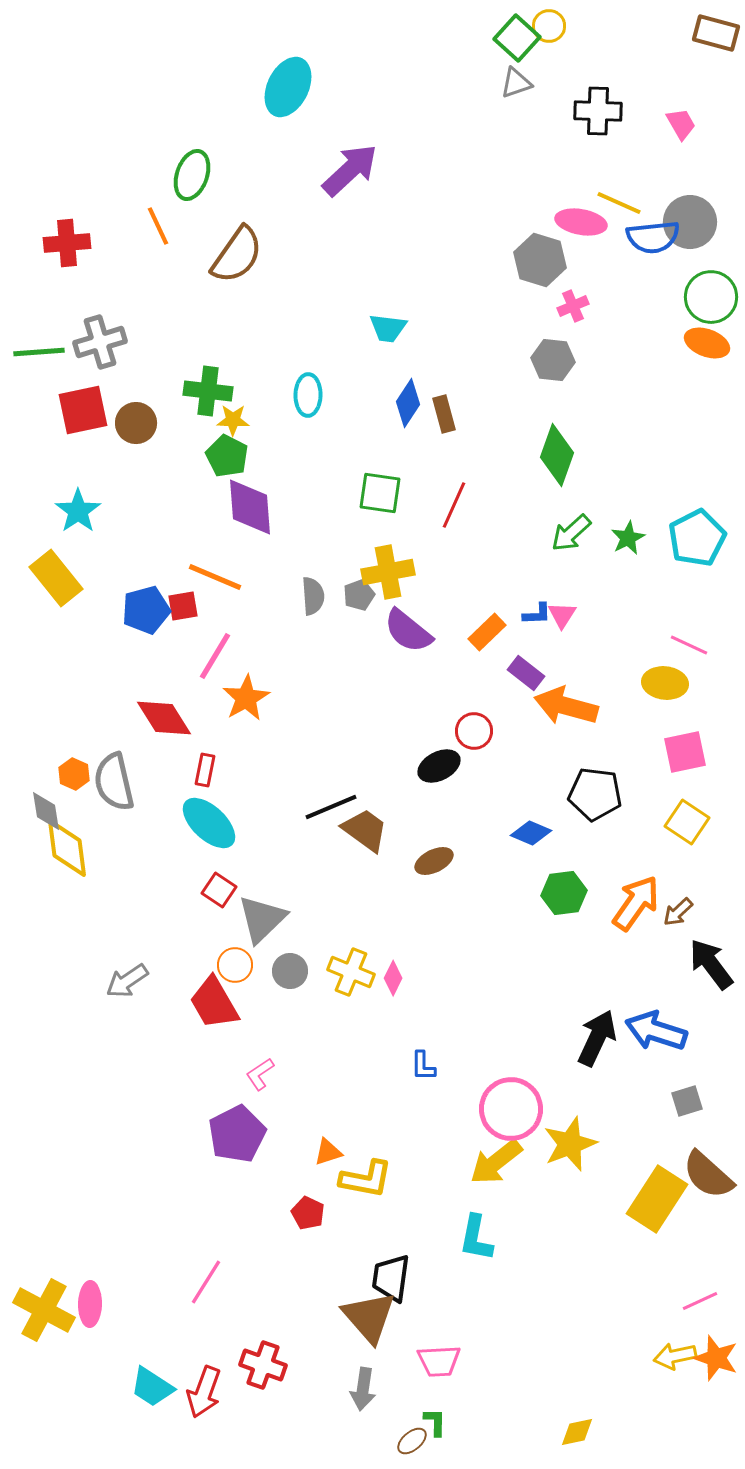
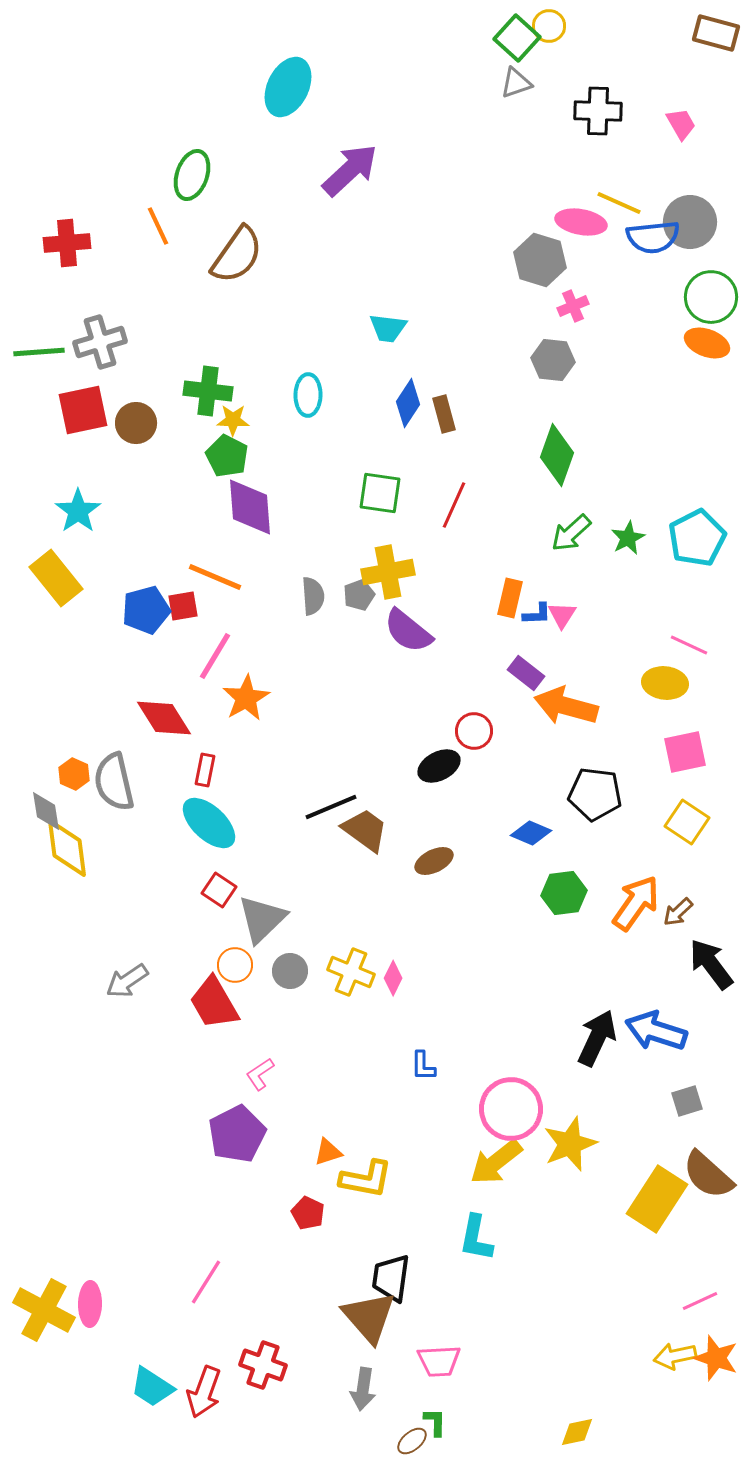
orange rectangle at (487, 632): moved 23 px right, 34 px up; rotated 33 degrees counterclockwise
